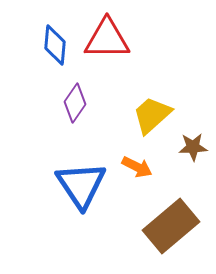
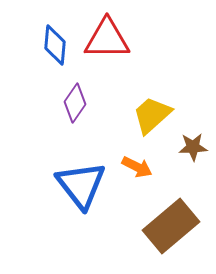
blue triangle: rotated 4 degrees counterclockwise
